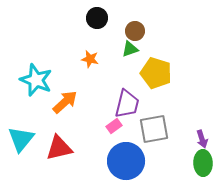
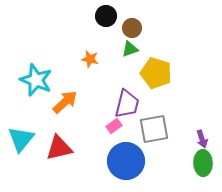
black circle: moved 9 px right, 2 px up
brown circle: moved 3 px left, 3 px up
